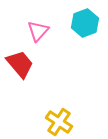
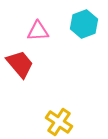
cyan hexagon: moved 1 px left, 1 px down
pink triangle: rotated 45 degrees clockwise
